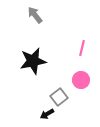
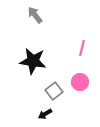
black star: rotated 20 degrees clockwise
pink circle: moved 1 px left, 2 px down
gray square: moved 5 px left, 6 px up
black arrow: moved 2 px left
